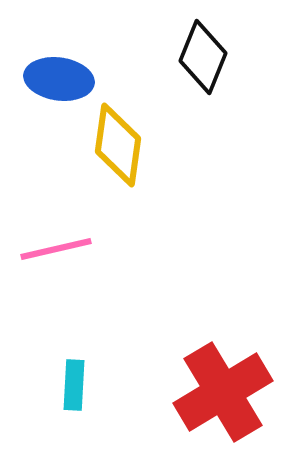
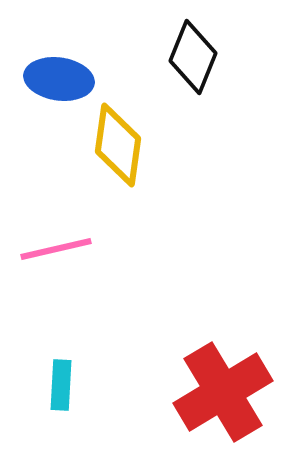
black diamond: moved 10 px left
cyan rectangle: moved 13 px left
